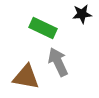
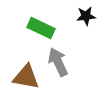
black star: moved 4 px right, 2 px down
green rectangle: moved 2 px left
